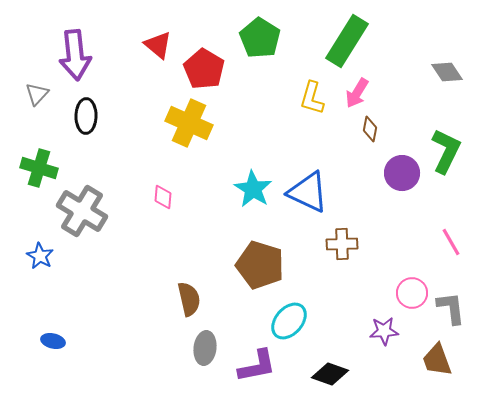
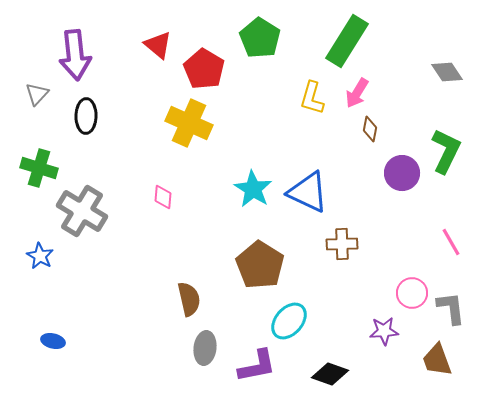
brown pentagon: rotated 15 degrees clockwise
